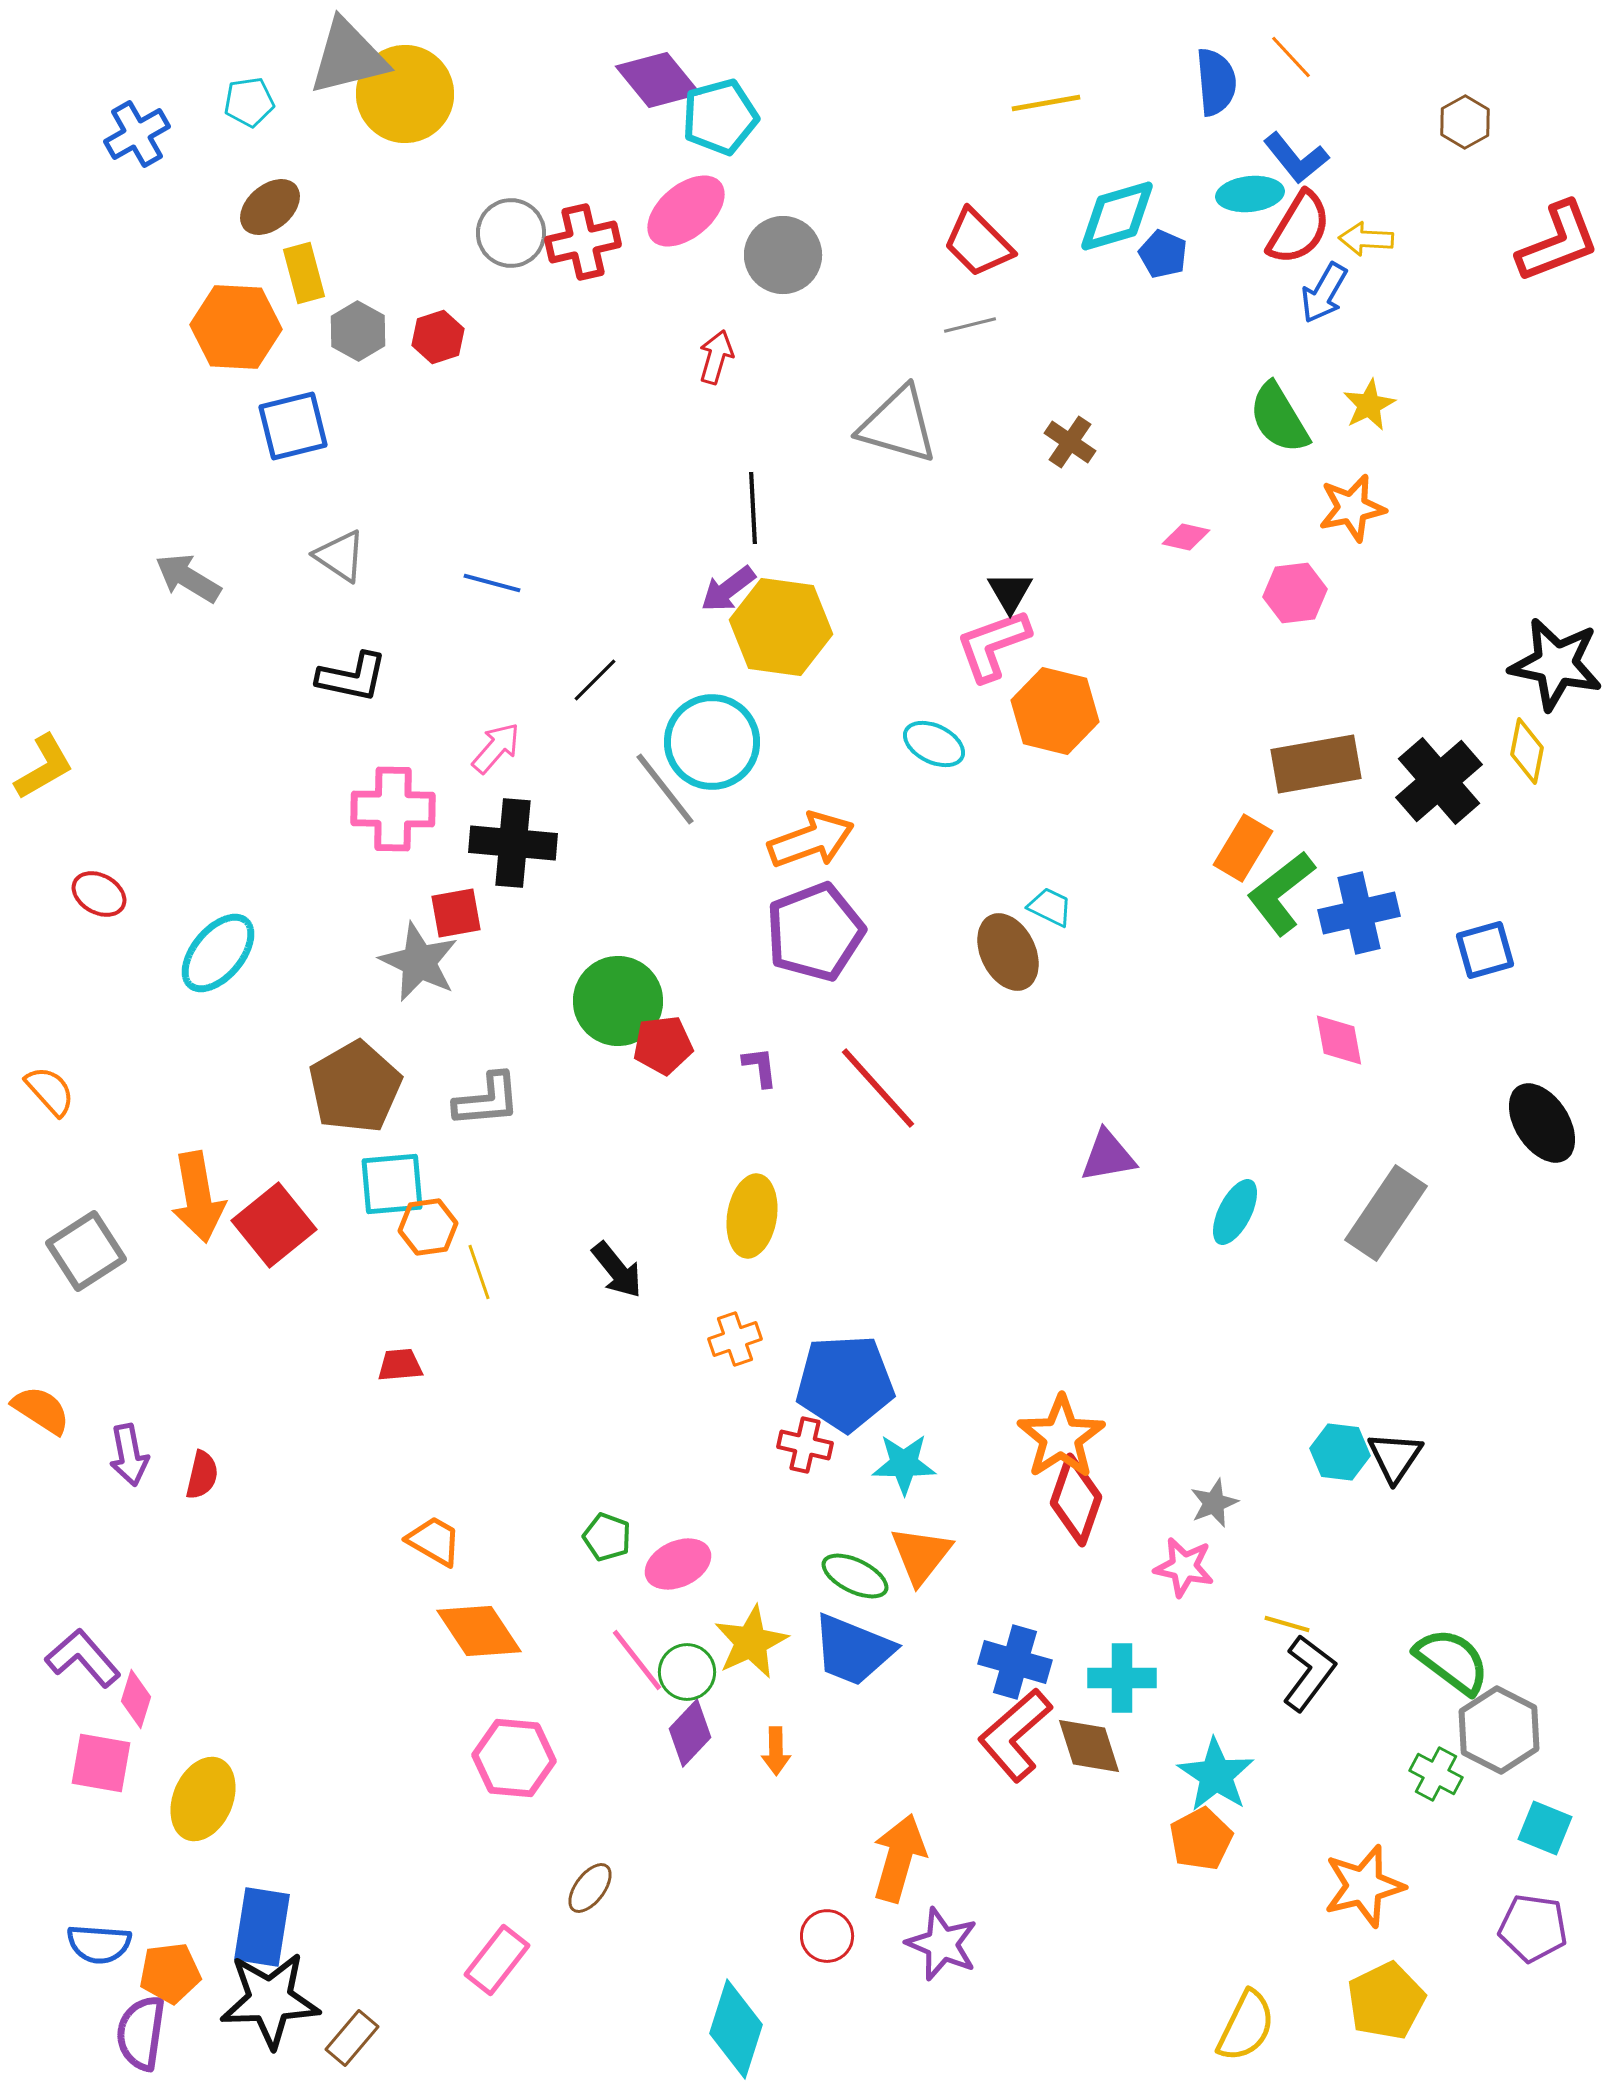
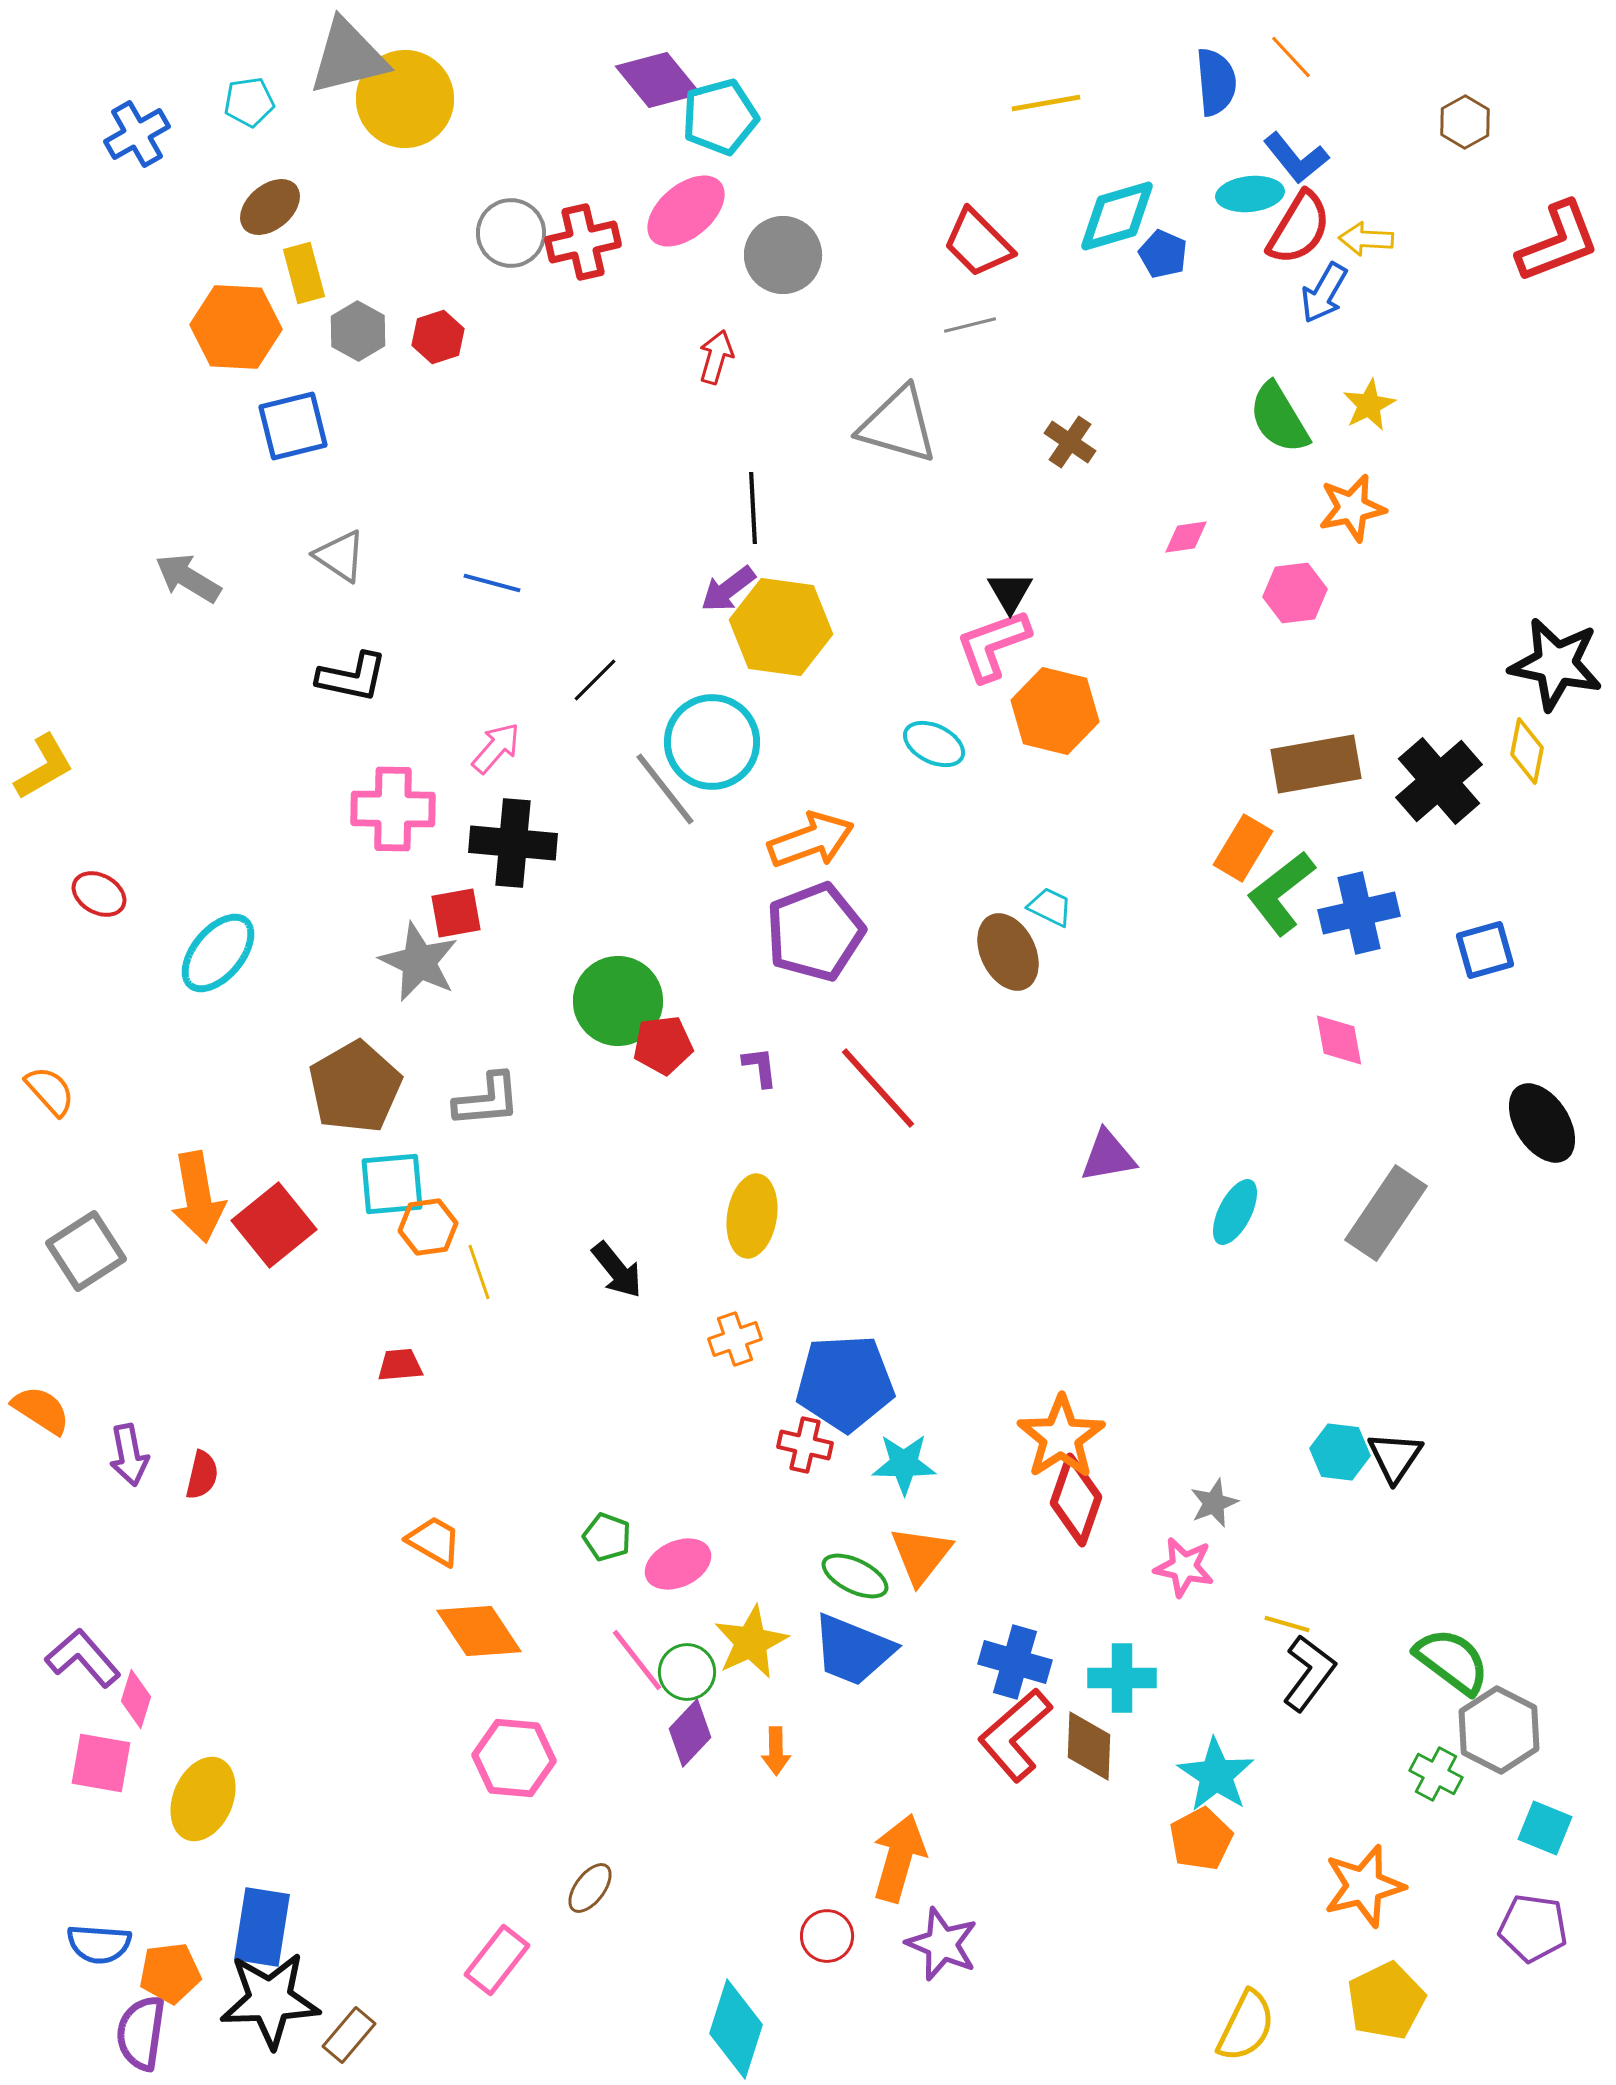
yellow circle at (405, 94): moved 5 px down
pink diamond at (1186, 537): rotated 21 degrees counterclockwise
brown diamond at (1089, 1746): rotated 20 degrees clockwise
brown rectangle at (352, 2038): moved 3 px left, 3 px up
